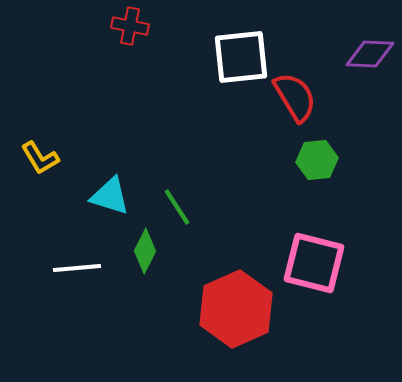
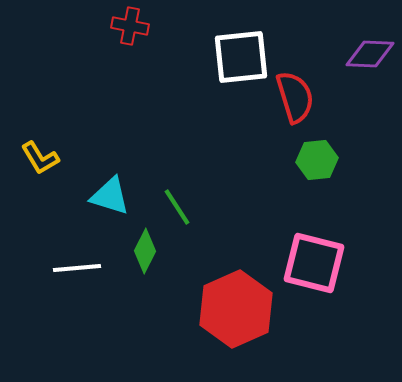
red semicircle: rotated 14 degrees clockwise
